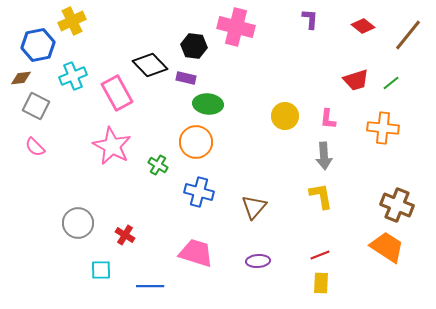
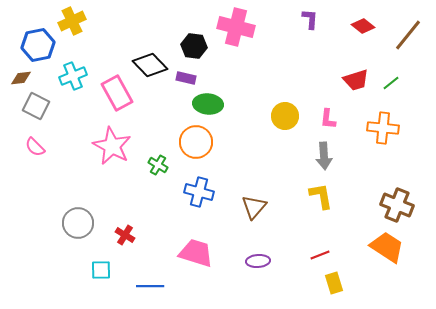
yellow rectangle: moved 13 px right; rotated 20 degrees counterclockwise
